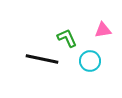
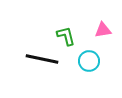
green L-shape: moved 1 px left, 2 px up; rotated 10 degrees clockwise
cyan circle: moved 1 px left
